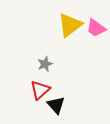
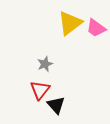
yellow triangle: moved 2 px up
red triangle: rotated 10 degrees counterclockwise
